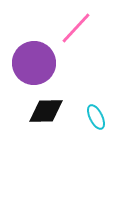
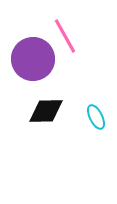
pink line: moved 11 px left, 8 px down; rotated 72 degrees counterclockwise
purple circle: moved 1 px left, 4 px up
